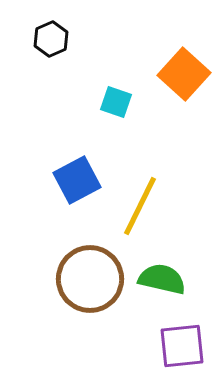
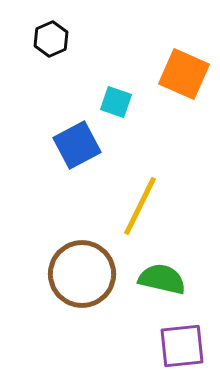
orange square: rotated 18 degrees counterclockwise
blue square: moved 35 px up
brown circle: moved 8 px left, 5 px up
